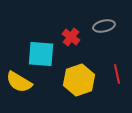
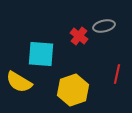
red cross: moved 8 px right, 1 px up
red line: rotated 24 degrees clockwise
yellow hexagon: moved 6 px left, 10 px down
